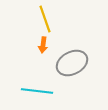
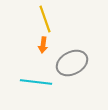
cyan line: moved 1 px left, 9 px up
